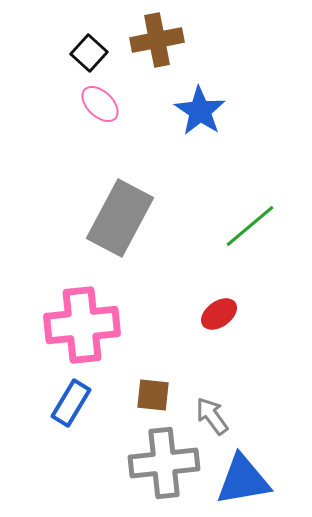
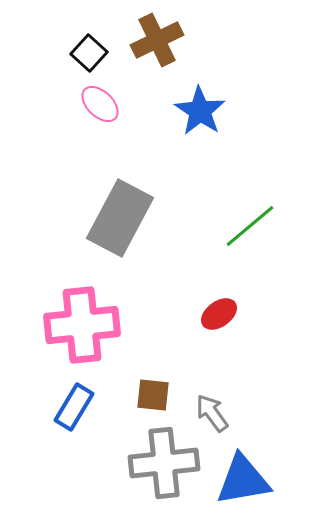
brown cross: rotated 15 degrees counterclockwise
blue rectangle: moved 3 px right, 4 px down
gray arrow: moved 3 px up
